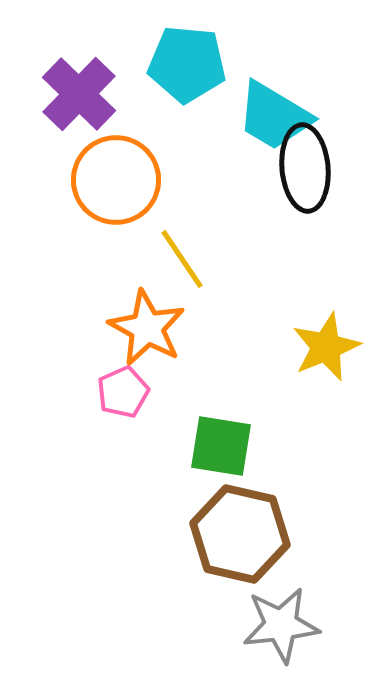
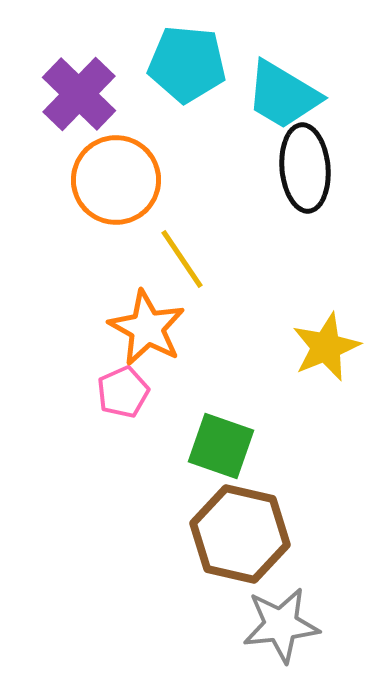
cyan trapezoid: moved 9 px right, 21 px up
green square: rotated 10 degrees clockwise
